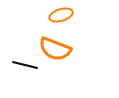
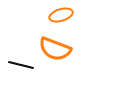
black line: moved 4 px left
